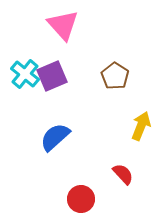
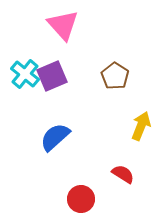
red semicircle: rotated 15 degrees counterclockwise
